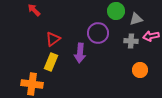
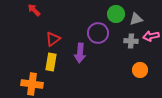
green circle: moved 3 px down
yellow rectangle: rotated 12 degrees counterclockwise
